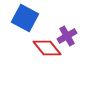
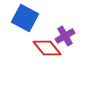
purple cross: moved 2 px left
